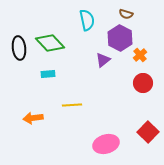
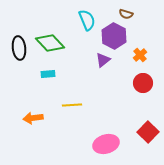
cyan semicircle: rotated 10 degrees counterclockwise
purple hexagon: moved 6 px left, 2 px up
